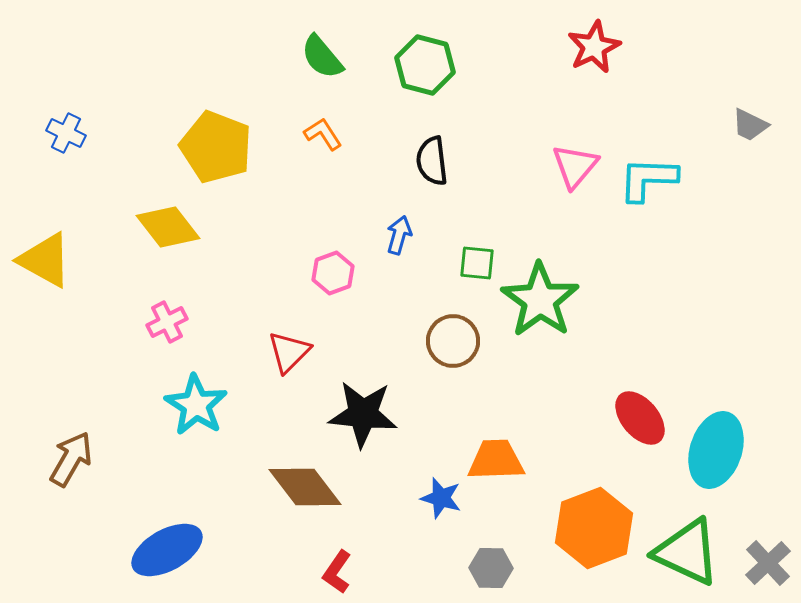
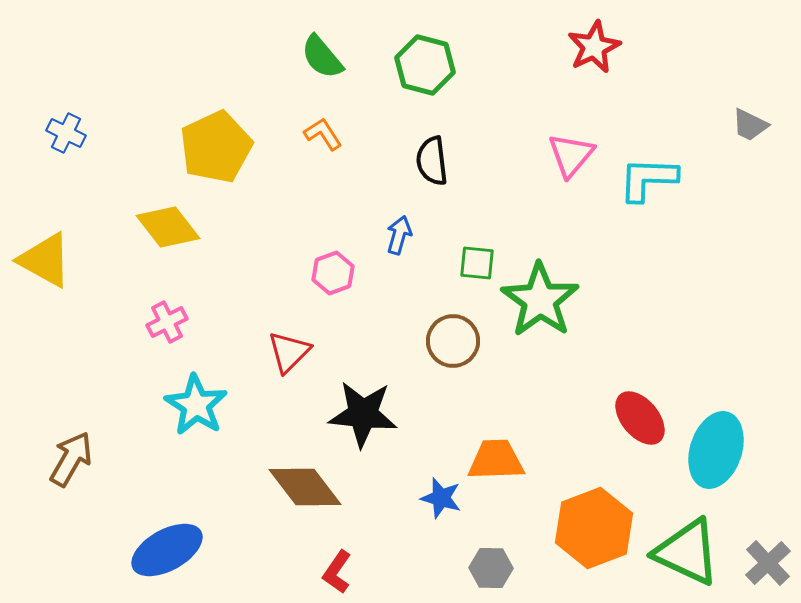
yellow pentagon: rotated 26 degrees clockwise
pink triangle: moved 4 px left, 11 px up
